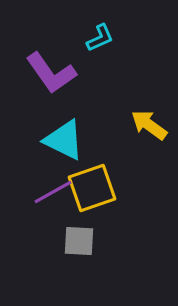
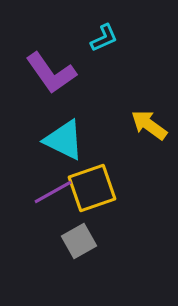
cyan L-shape: moved 4 px right
gray square: rotated 32 degrees counterclockwise
